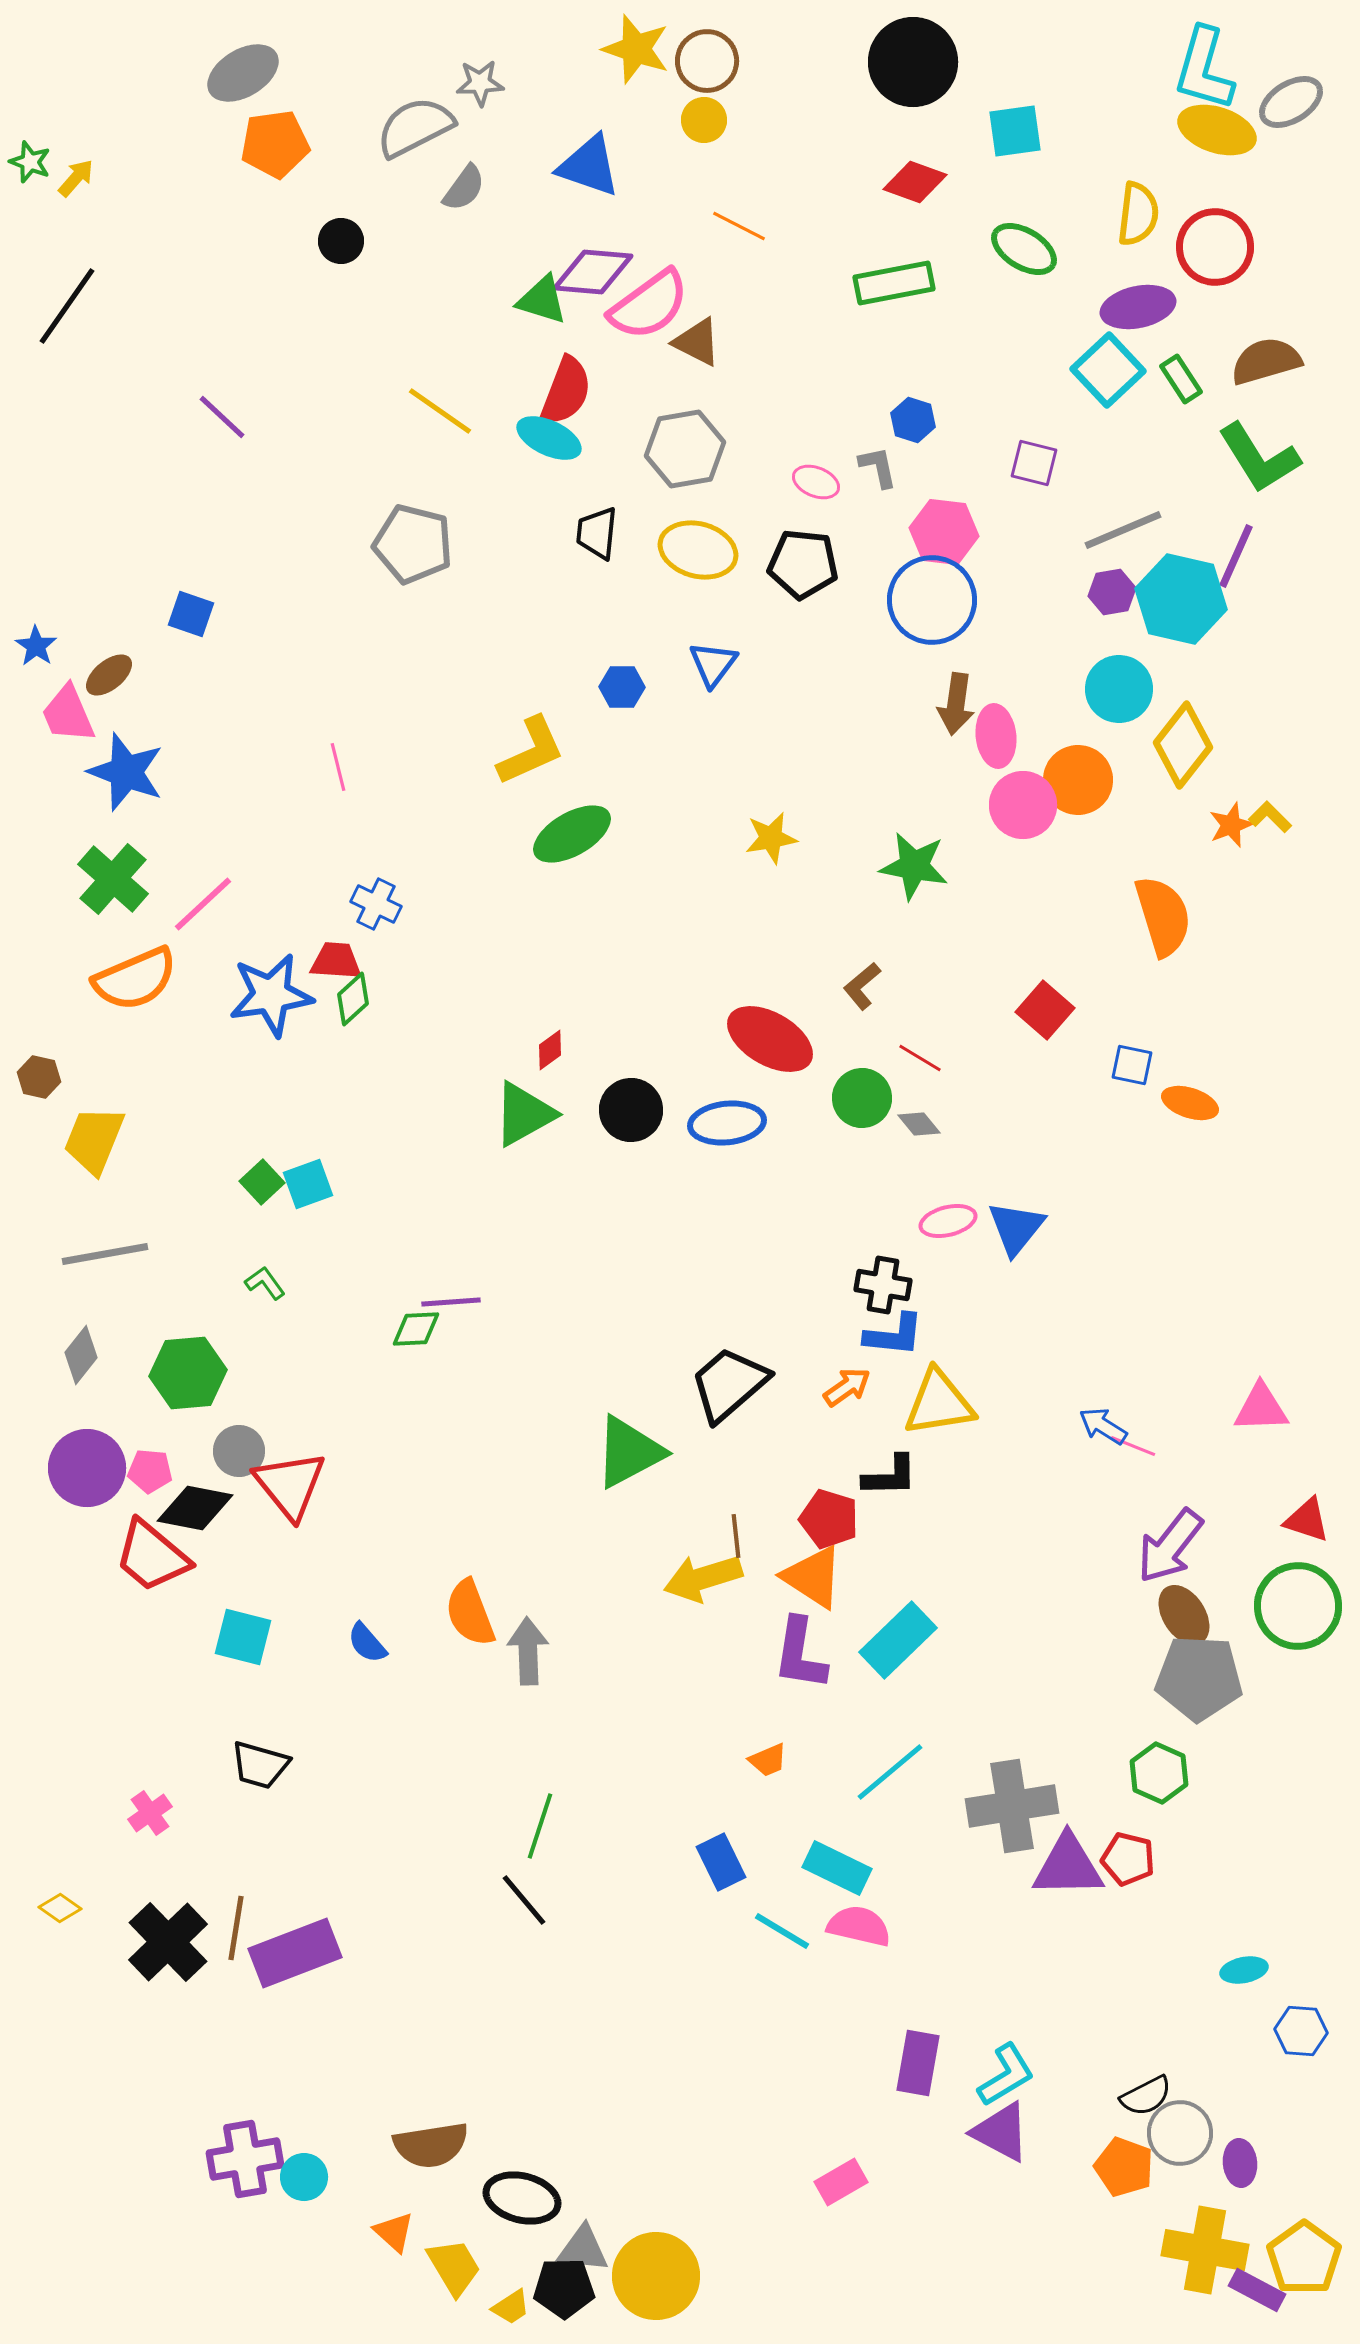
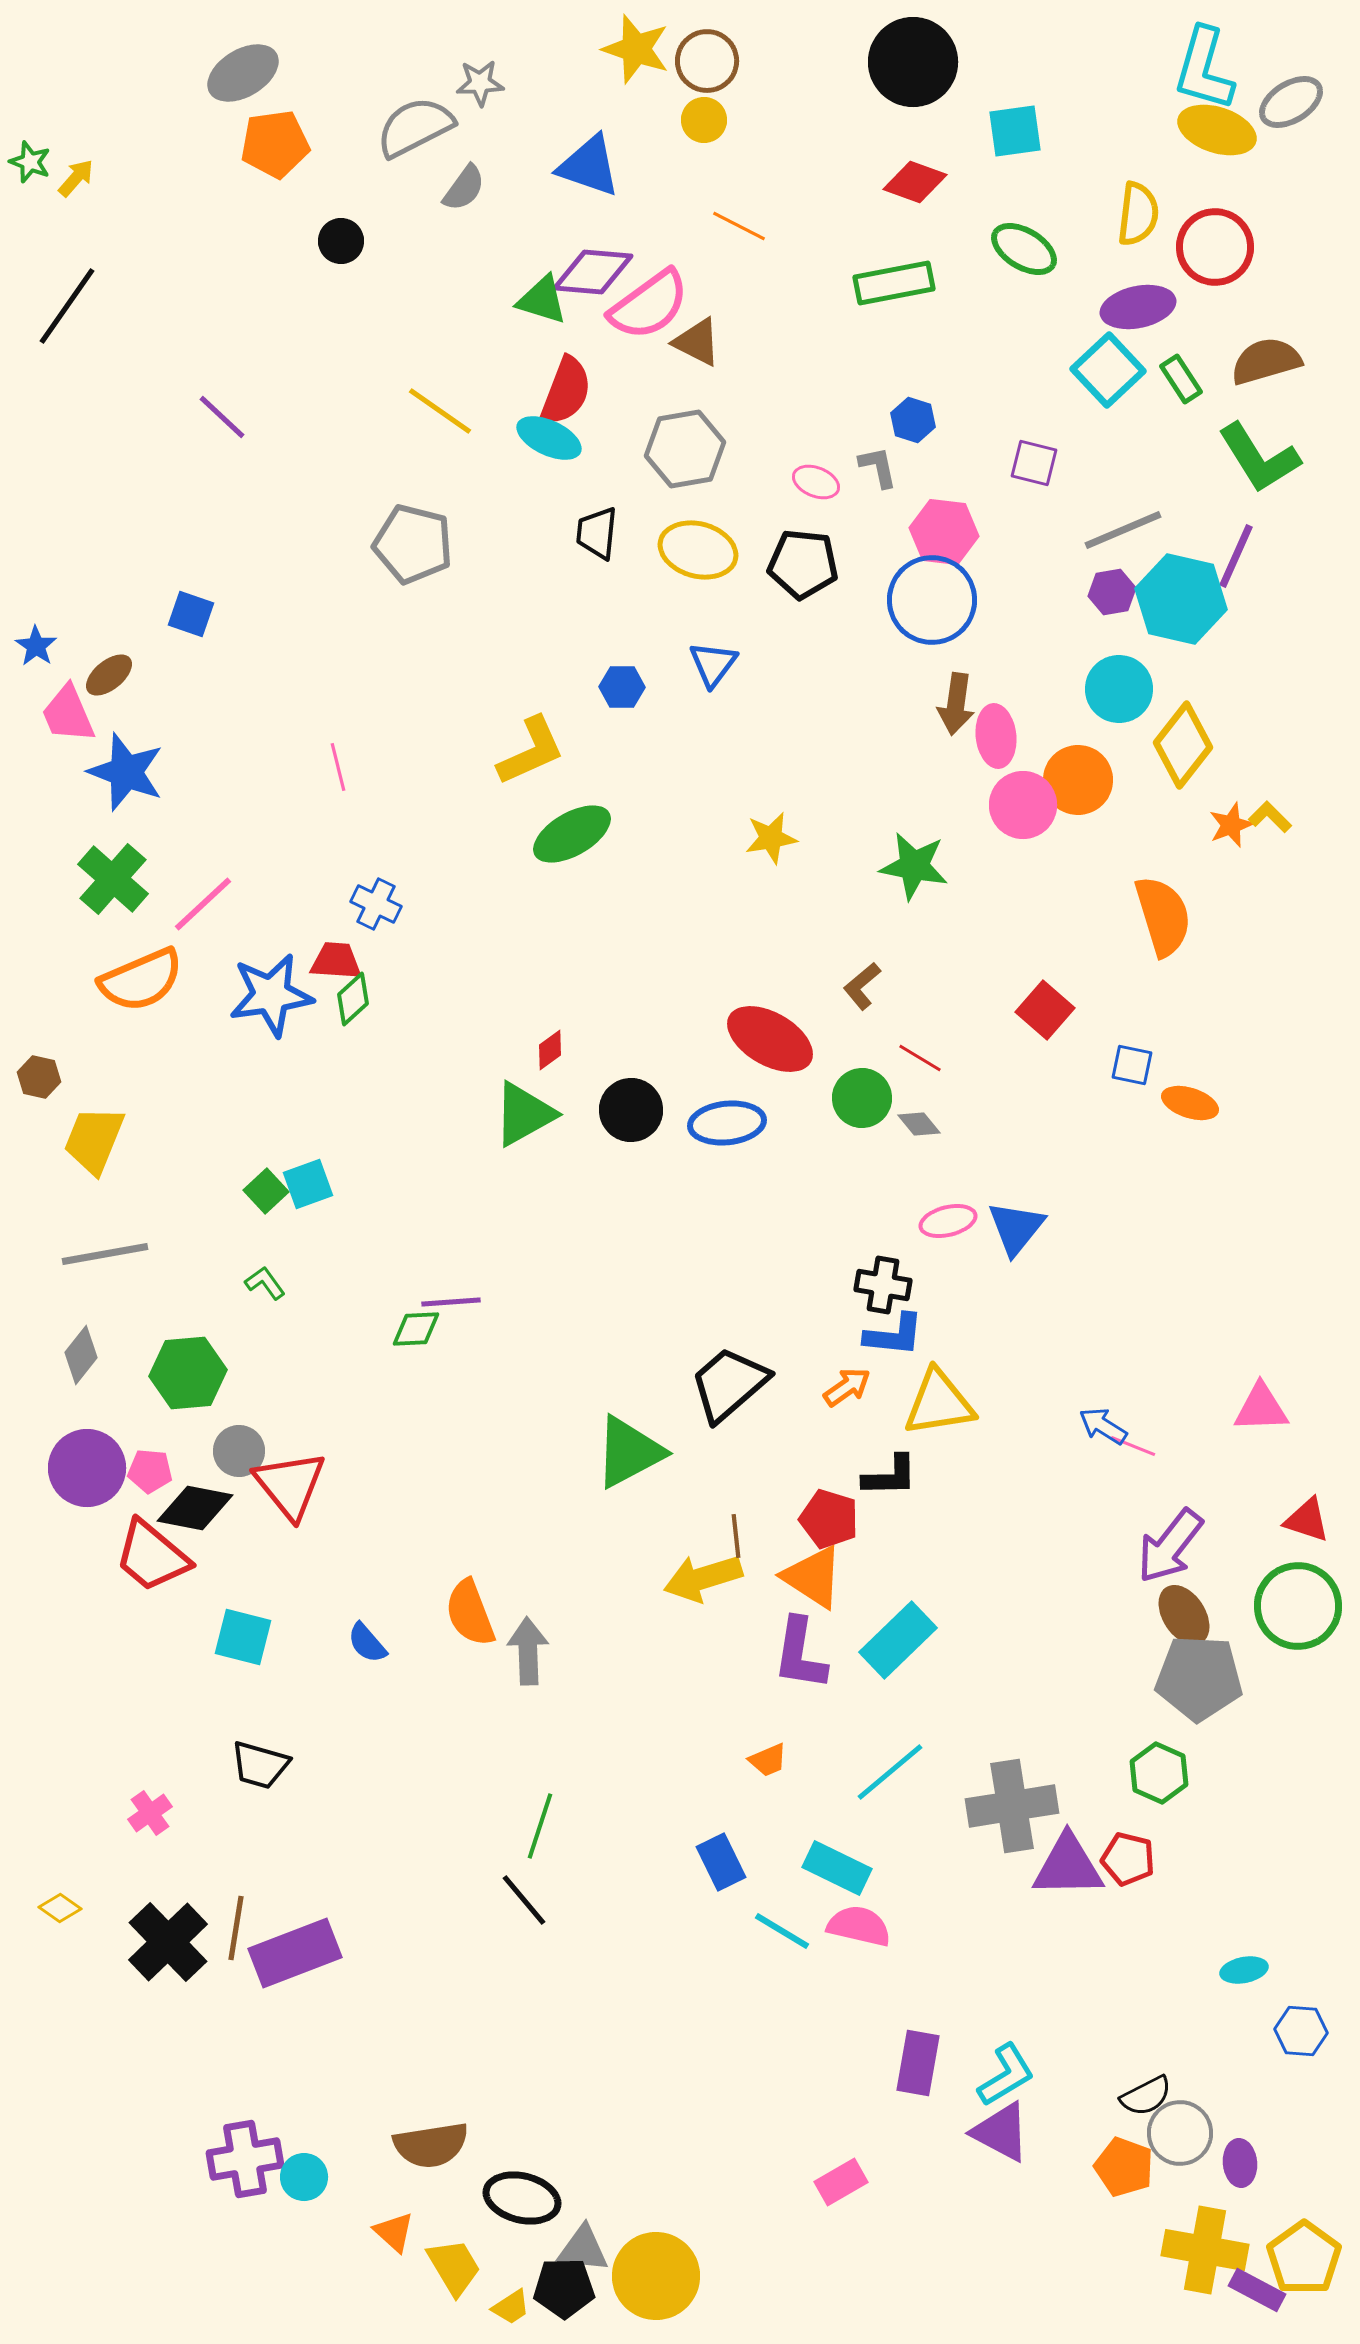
orange semicircle at (135, 979): moved 6 px right, 1 px down
green square at (262, 1182): moved 4 px right, 9 px down
